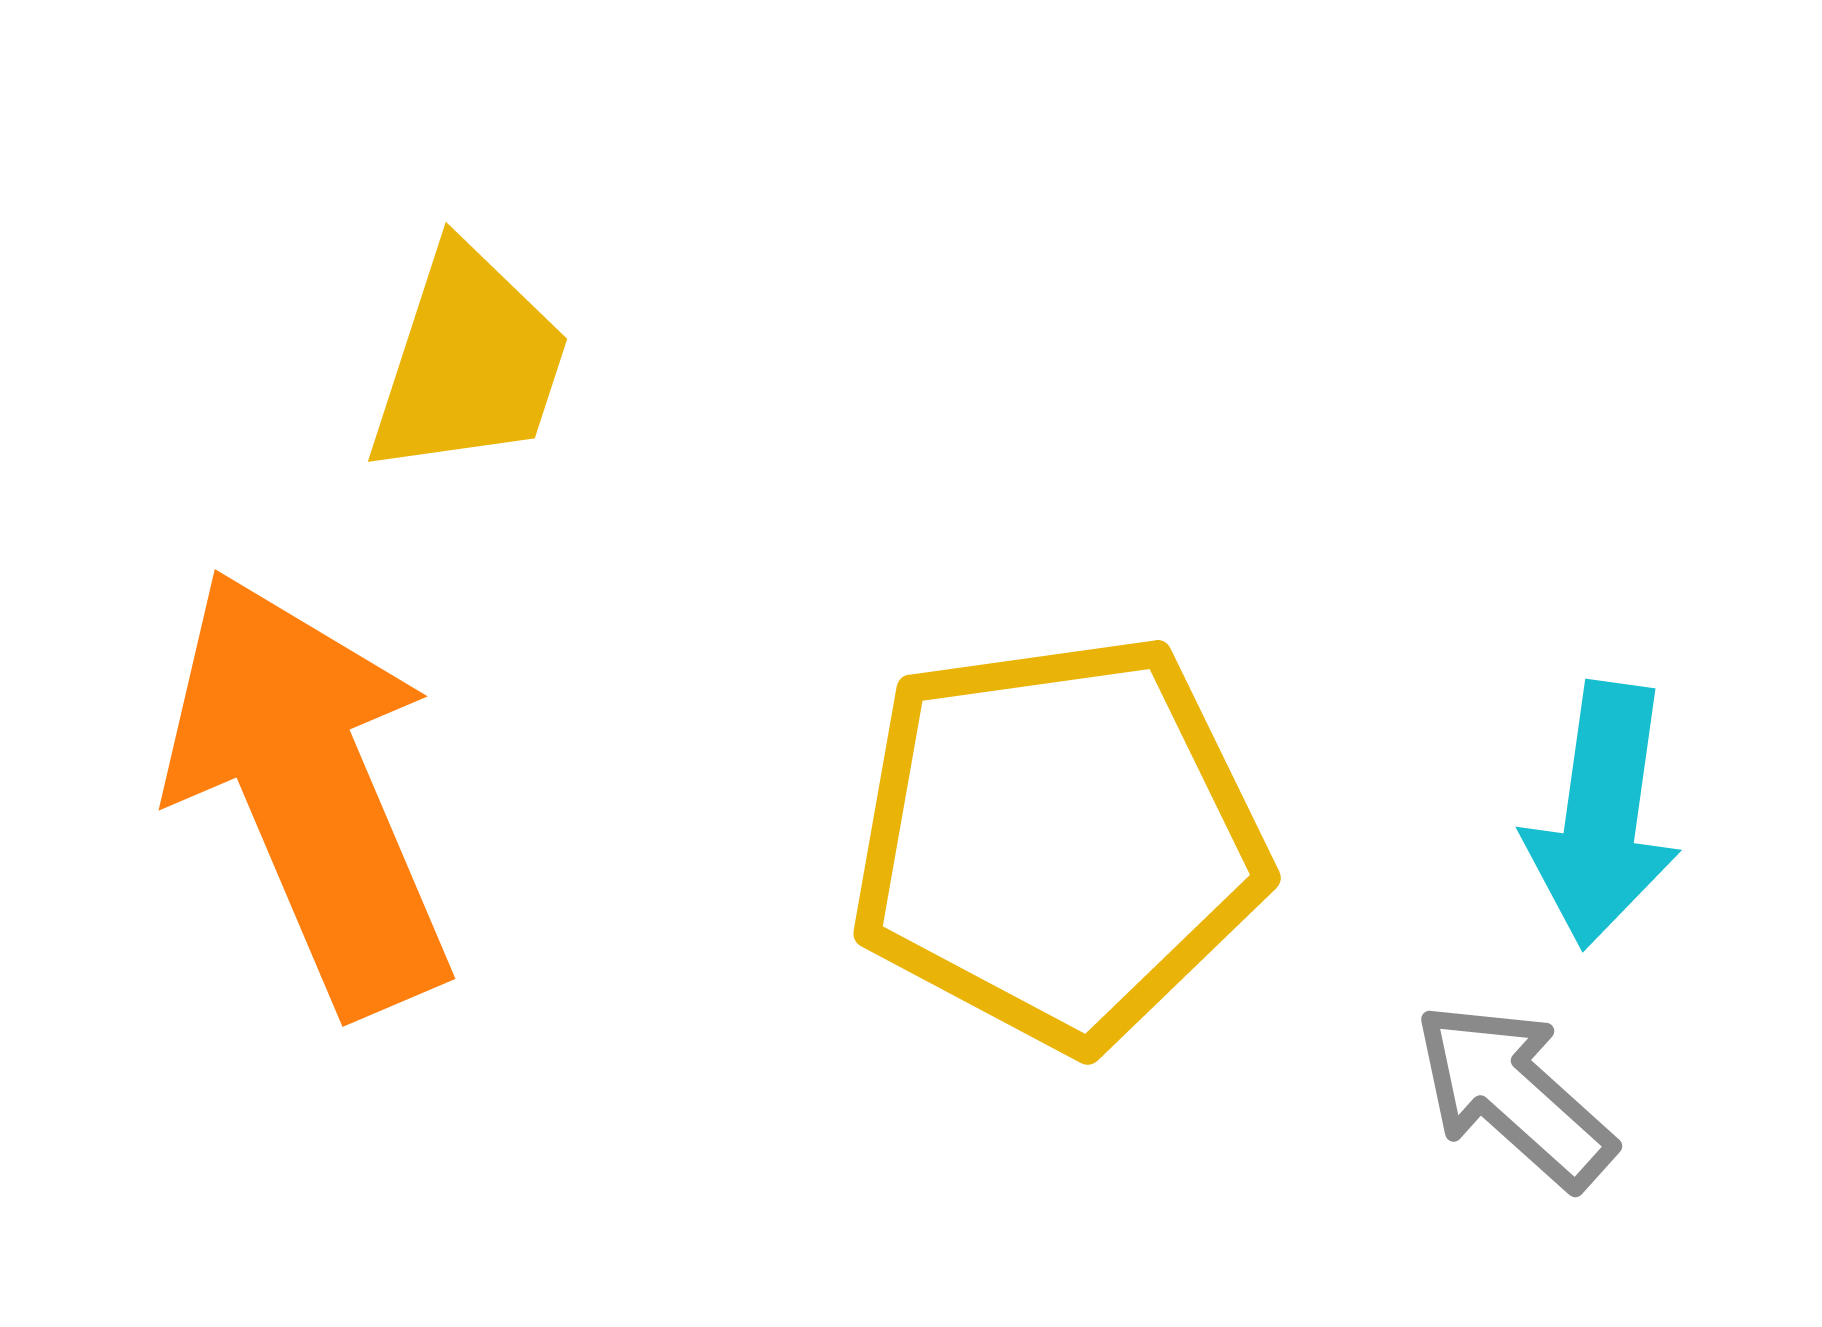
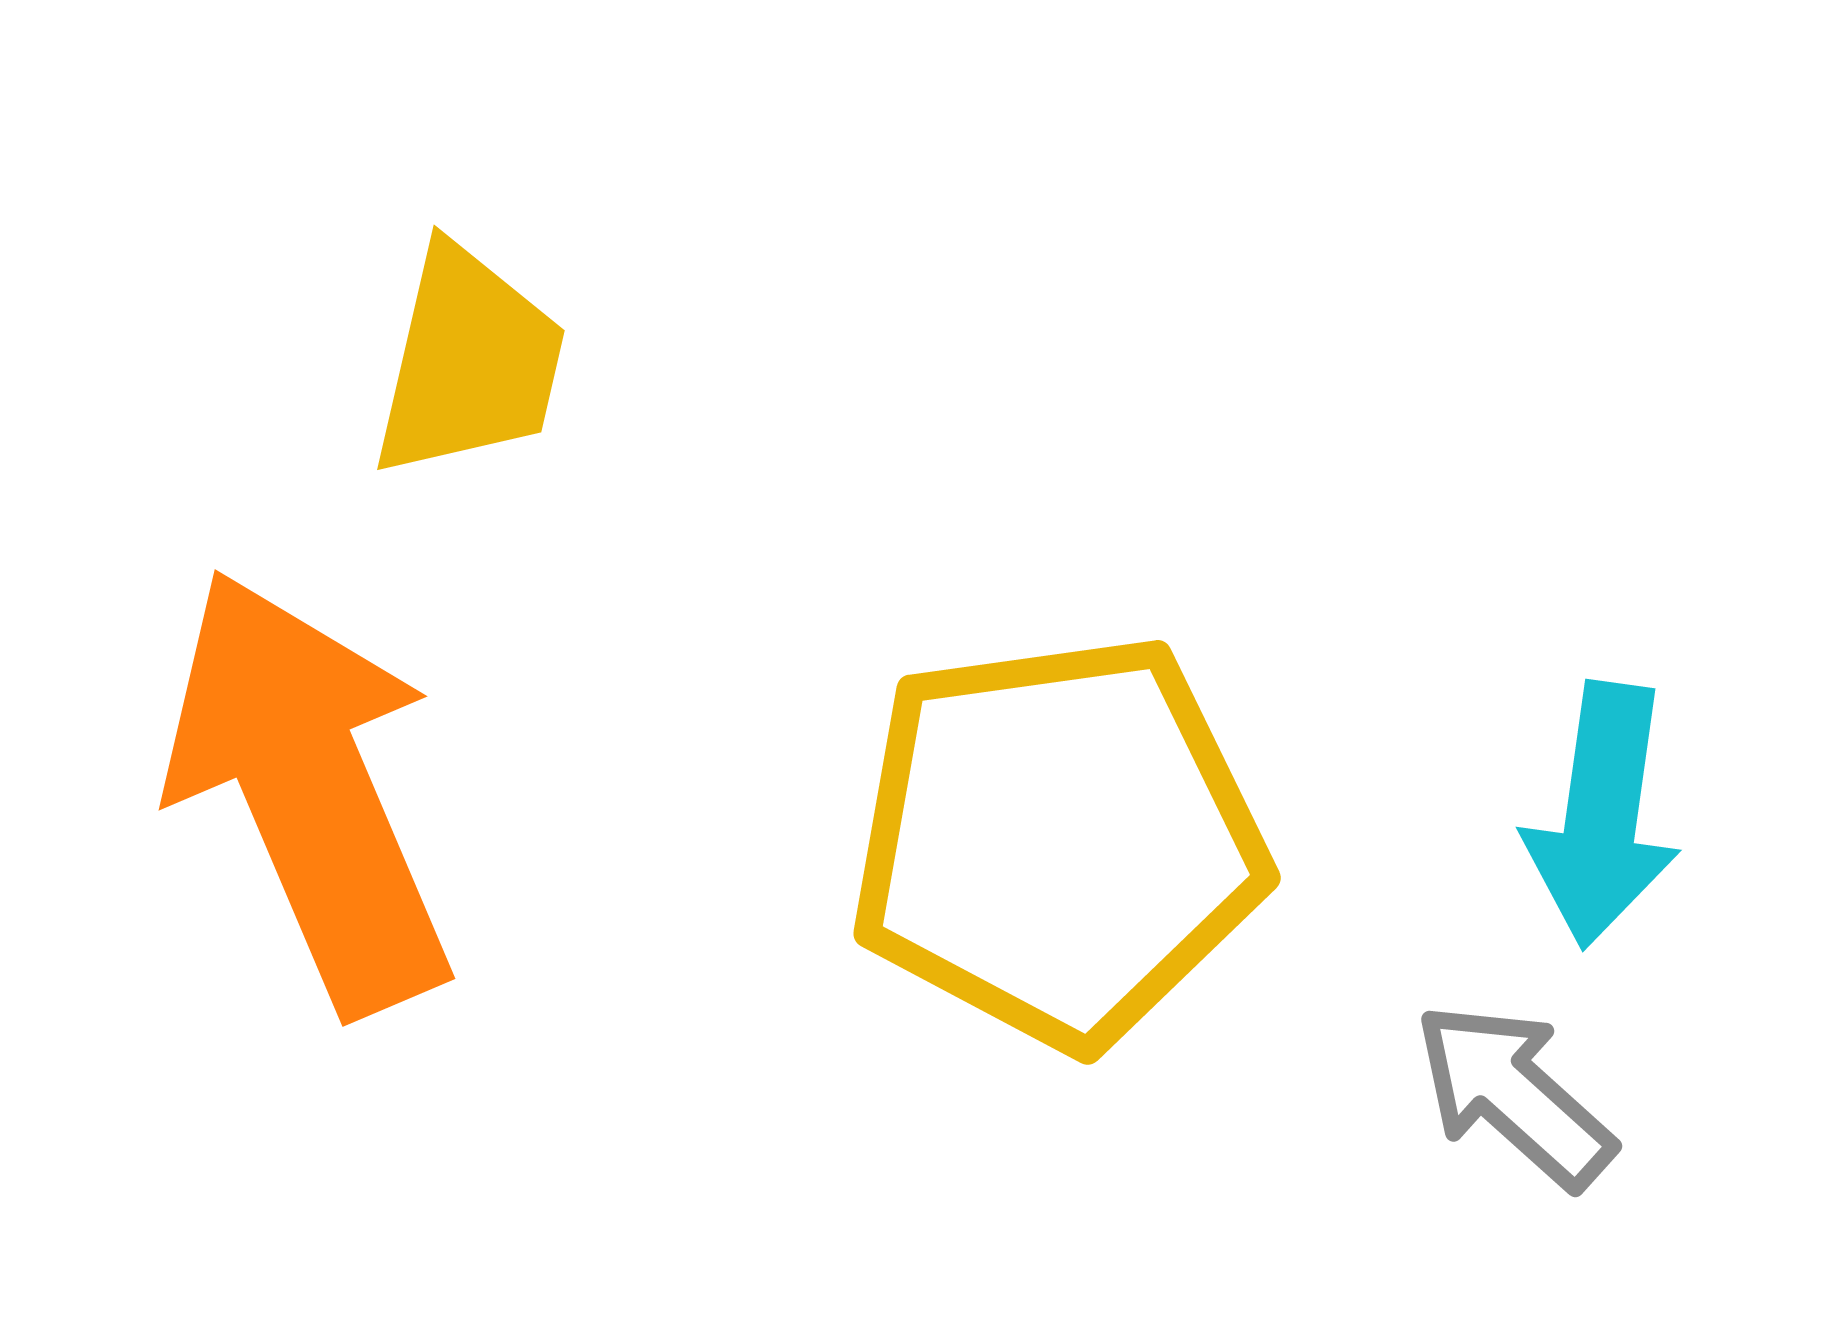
yellow trapezoid: rotated 5 degrees counterclockwise
